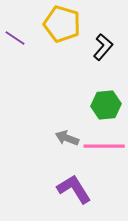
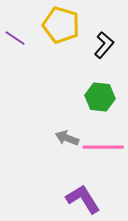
yellow pentagon: moved 1 px left, 1 px down
black L-shape: moved 1 px right, 2 px up
green hexagon: moved 6 px left, 8 px up; rotated 12 degrees clockwise
pink line: moved 1 px left, 1 px down
purple L-shape: moved 9 px right, 10 px down
